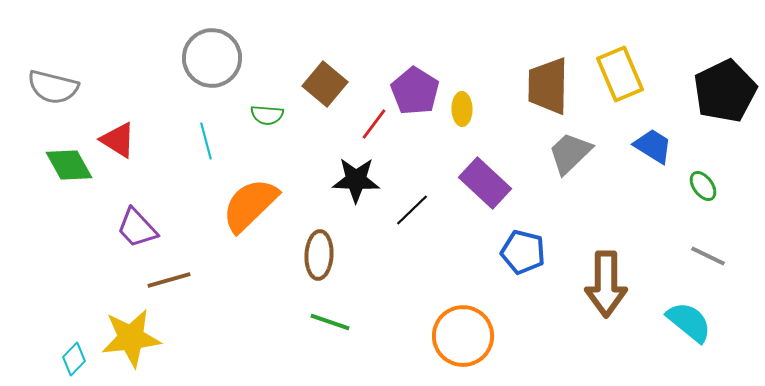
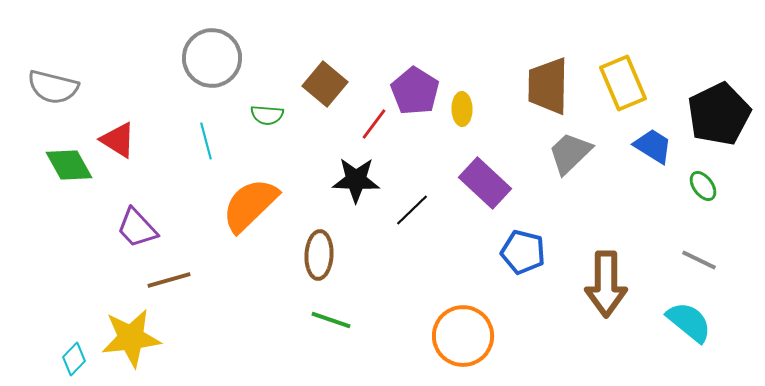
yellow rectangle: moved 3 px right, 9 px down
black pentagon: moved 6 px left, 23 px down
gray line: moved 9 px left, 4 px down
green line: moved 1 px right, 2 px up
